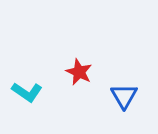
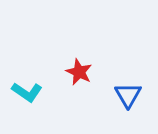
blue triangle: moved 4 px right, 1 px up
